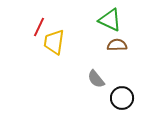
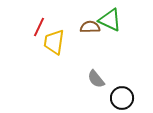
brown semicircle: moved 27 px left, 18 px up
